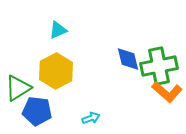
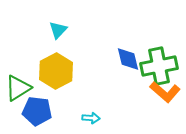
cyan triangle: rotated 24 degrees counterclockwise
orange L-shape: moved 2 px left
cyan arrow: rotated 24 degrees clockwise
